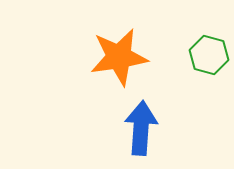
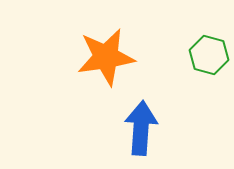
orange star: moved 13 px left
